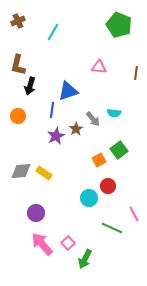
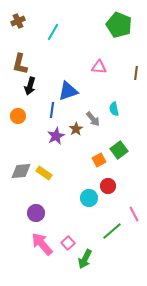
brown L-shape: moved 2 px right, 1 px up
cyan semicircle: moved 4 px up; rotated 72 degrees clockwise
green line: moved 3 px down; rotated 65 degrees counterclockwise
